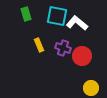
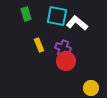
red circle: moved 16 px left, 5 px down
